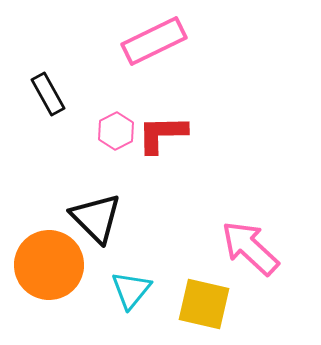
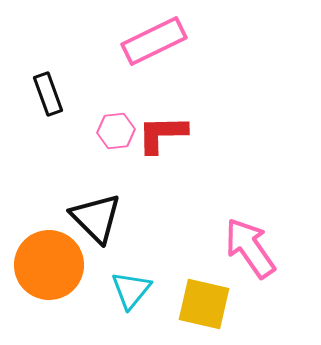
black rectangle: rotated 9 degrees clockwise
pink hexagon: rotated 21 degrees clockwise
pink arrow: rotated 12 degrees clockwise
